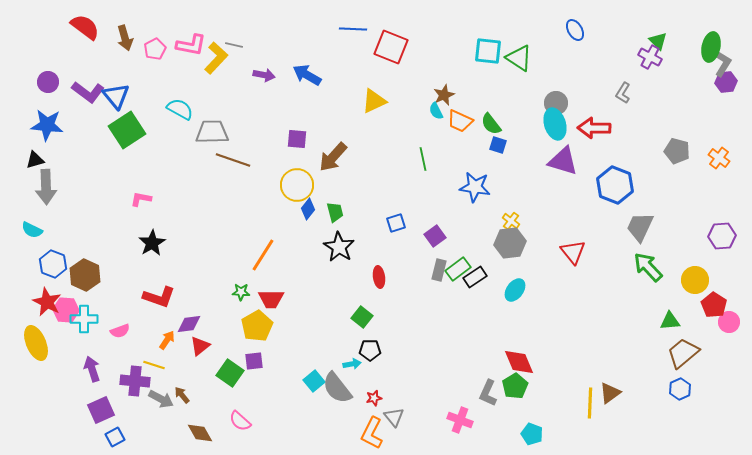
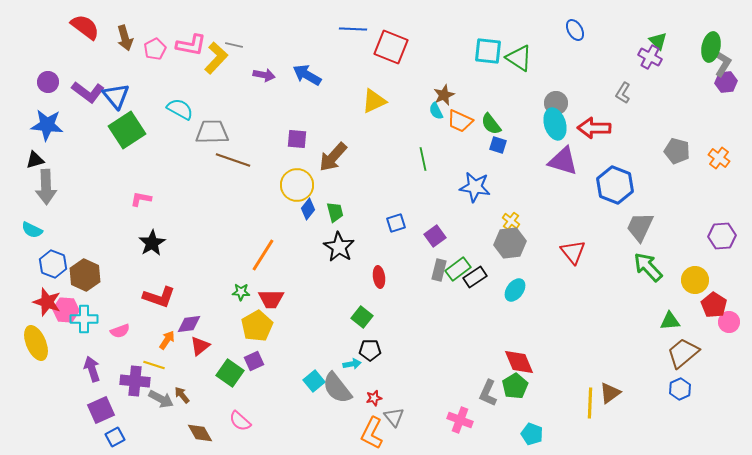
red star at (47, 302): rotated 8 degrees counterclockwise
purple square at (254, 361): rotated 18 degrees counterclockwise
